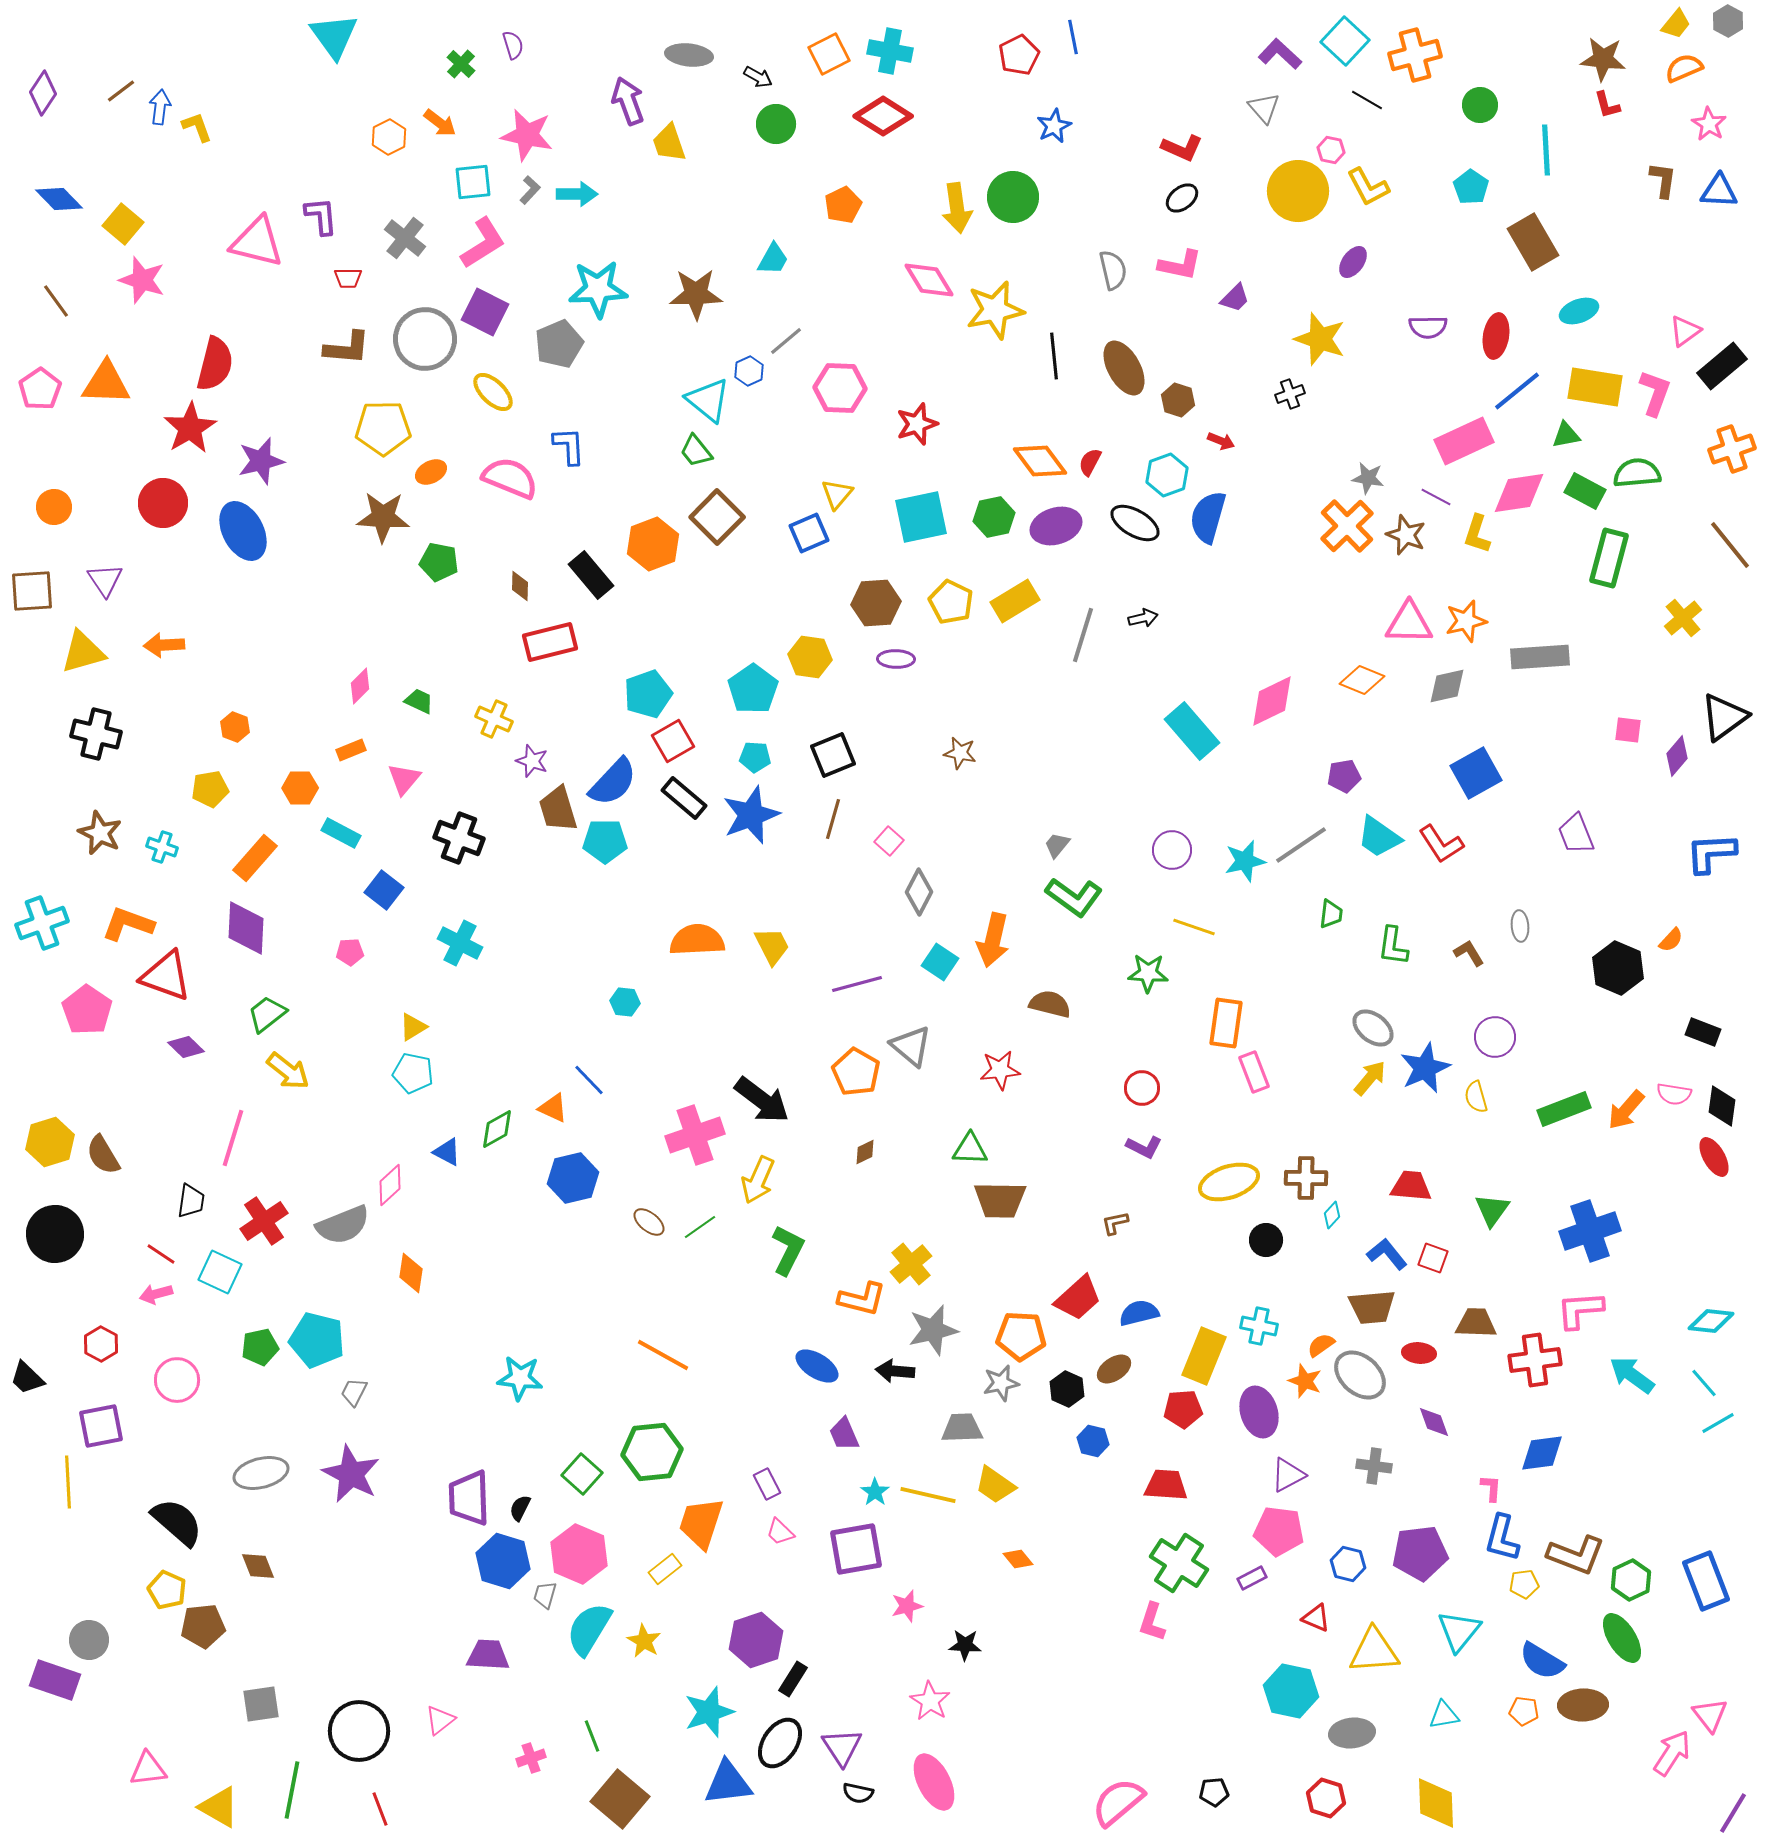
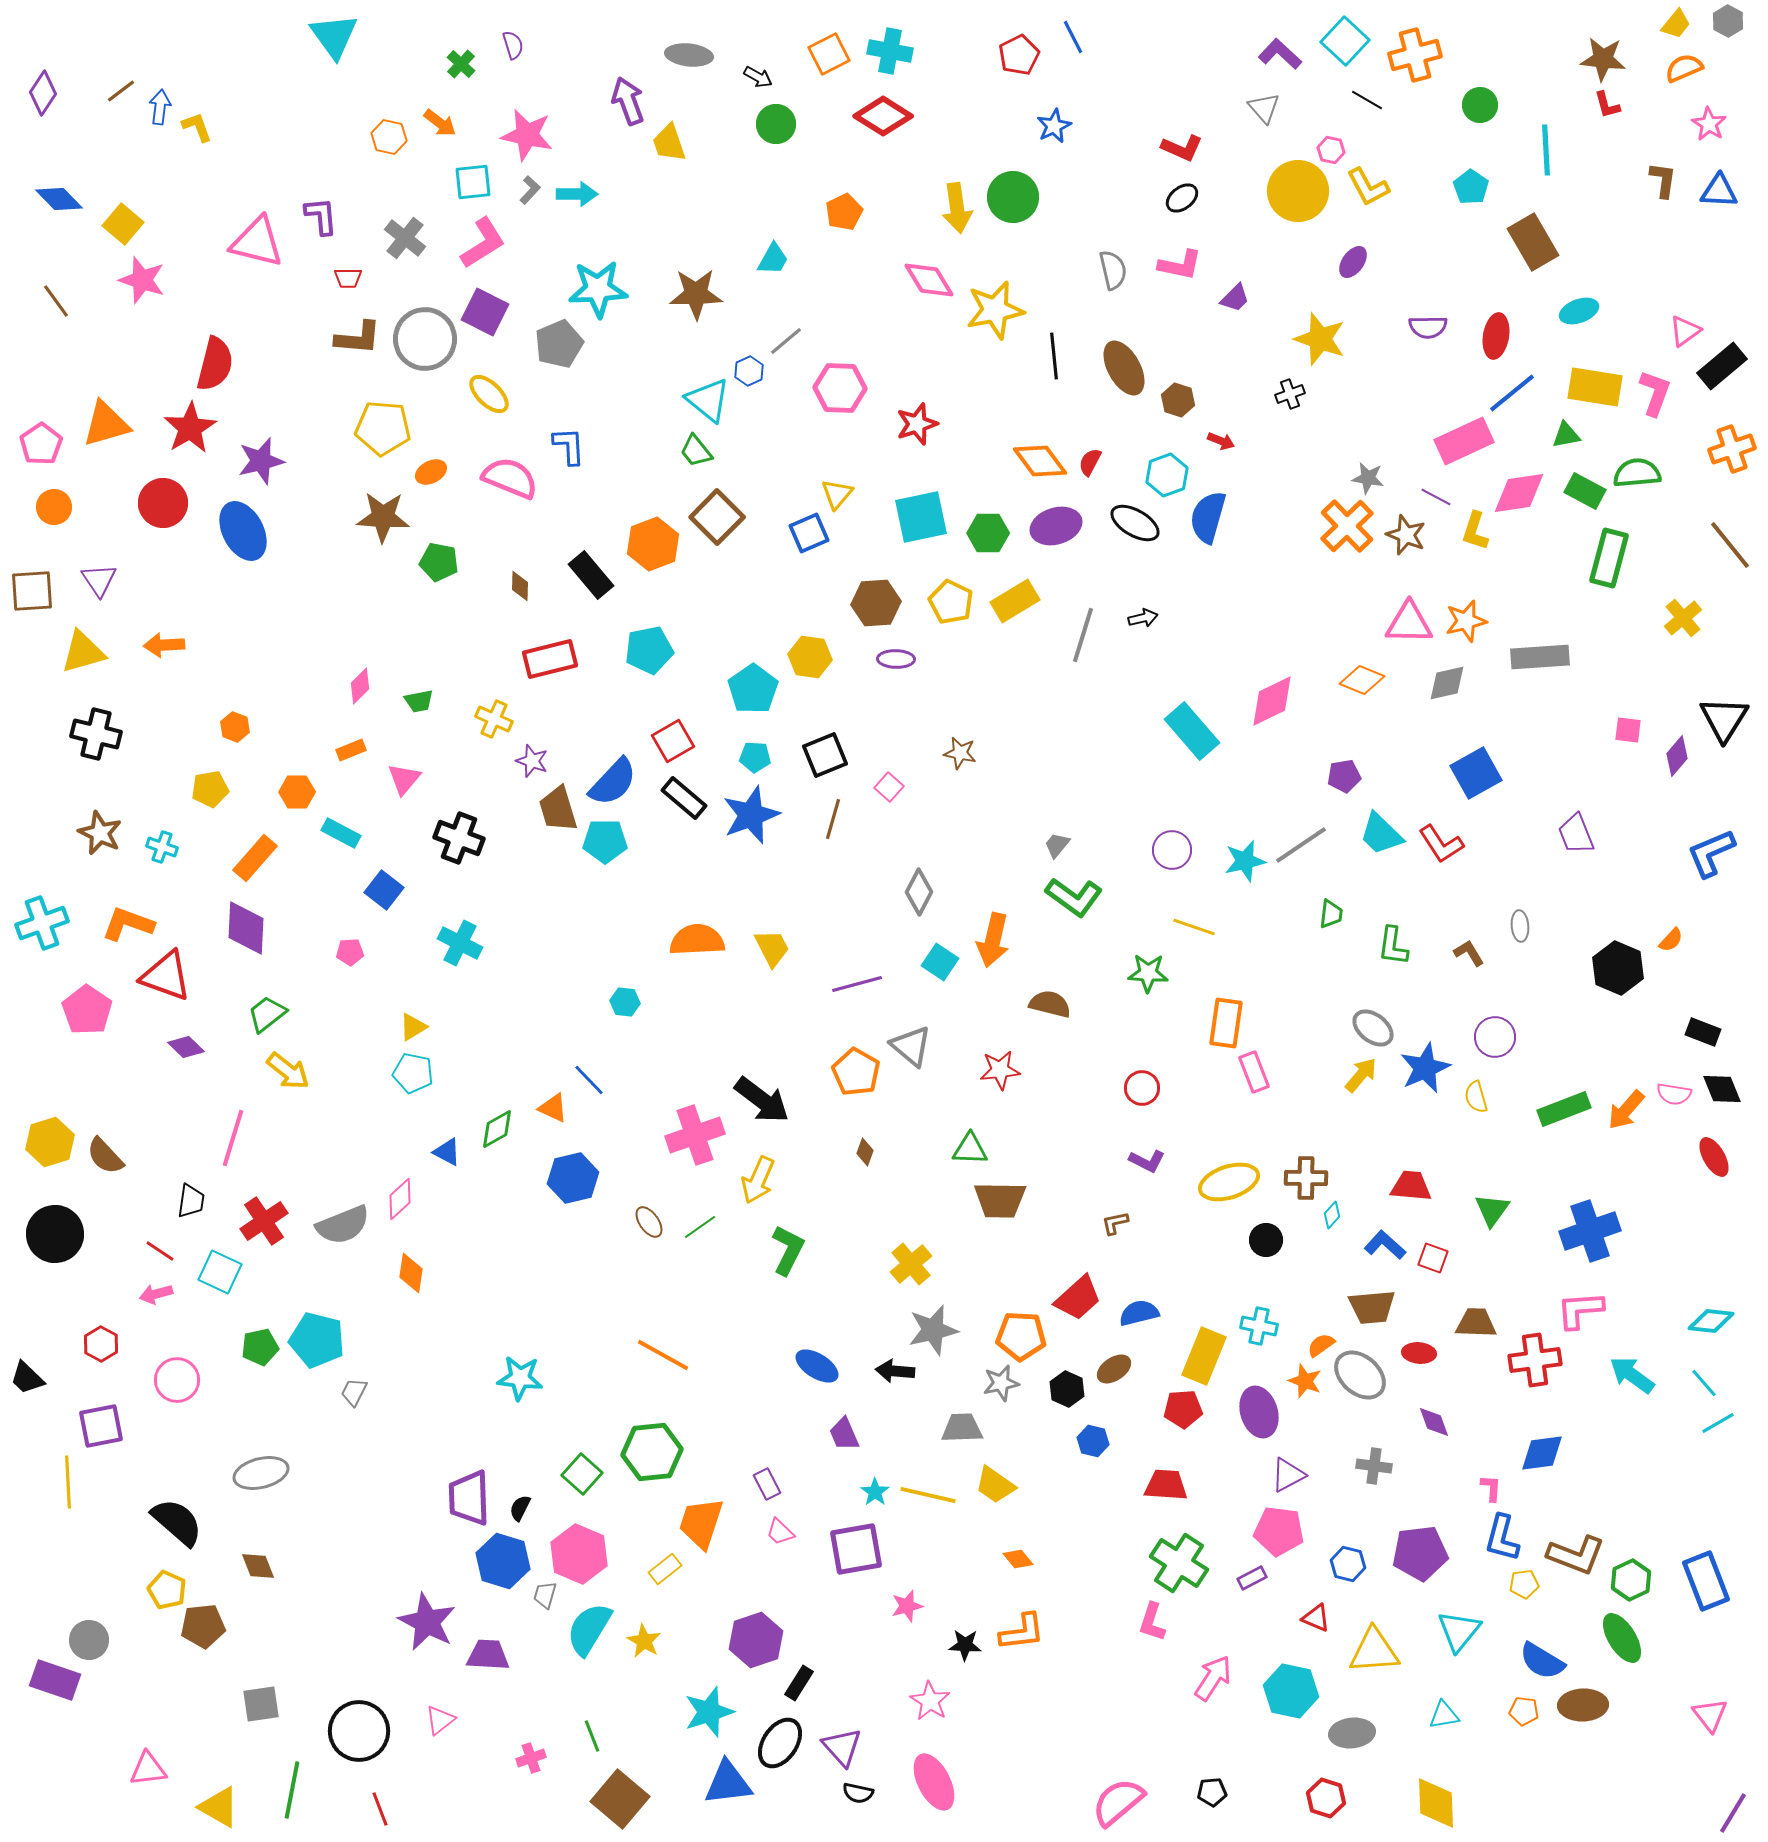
blue line at (1073, 37): rotated 16 degrees counterclockwise
orange hexagon at (389, 137): rotated 20 degrees counterclockwise
orange pentagon at (843, 205): moved 1 px right, 7 px down
brown L-shape at (347, 348): moved 11 px right, 10 px up
orange triangle at (106, 383): moved 41 px down; rotated 18 degrees counterclockwise
pink pentagon at (40, 389): moved 1 px right, 55 px down
blue line at (1517, 391): moved 5 px left, 2 px down
yellow ellipse at (493, 392): moved 4 px left, 2 px down
yellow pentagon at (383, 428): rotated 6 degrees clockwise
green hexagon at (994, 517): moved 6 px left, 16 px down; rotated 12 degrees clockwise
yellow L-shape at (1477, 534): moved 2 px left, 3 px up
purple triangle at (105, 580): moved 6 px left
red rectangle at (550, 642): moved 17 px down
gray diamond at (1447, 686): moved 3 px up
cyan pentagon at (648, 694): moved 1 px right, 44 px up; rotated 9 degrees clockwise
green trapezoid at (419, 701): rotated 144 degrees clockwise
black triangle at (1724, 717): moved 2 px down; rotated 22 degrees counterclockwise
black square at (833, 755): moved 8 px left
orange hexagon at (300, 788): moved 3 px left, 4 px down
cyan trapezoid at (1379, 837): moved 2 px right, 3 px up; rotated 9 degrees clockwise
pink square at (889, 841): moved 54 px up
blue L-shape at (1711, 853): rotated 20 degrees counterclockwise
yellow trapezoid at (772, 946): moved 2 px down
yellow arrow at (1370, 1078): moved 9 px left, 3 px up
black diamond at (1722, 1106): moved 17 px up; rotated 30 degrees counterclockwise
purple L-shape at (1144, 1147): moved 3 px right, 14 px down
brown diamond at (865, 1152): rotated 44 degrees counterclockwise
brown semicircle at (103, 1155): moved 2 px right, 1 px down; rotated 12 degrees counterclockwise
pink diamond at (390, 1185): moved 10 px right, 14 px down
brown ellipse at (649, 1222): rotated 16 degrees clockwise
red line at (161, 1254): moved 1 px left, 3 px up
blue L-shape at (1387, 1254): moved 2 px left, 9 px up; rotated 9 degrees counterclockwise
orange L-shape at (862, 1299): moved 160 px right, 333 px down; rotated 21 degrees counterclockwise
purple star at (351, 1474): moved 76 px right, 148 px down
black rectangle at (793, 1679): moved 6 px right, 4 px down
purple triangle at (842, 1747): rotated 9 degrees counterclockwise
pink arrow at (1672, 1753): moved 459 px left, 75 px up
black pentagon at (1214, 1792): moved 2 px left
